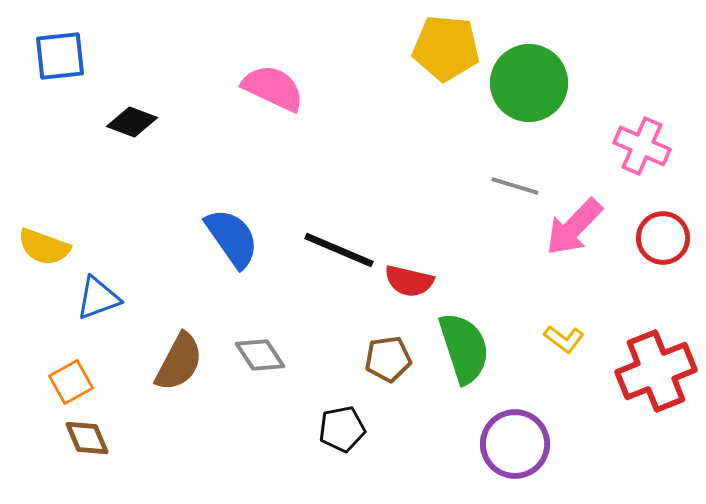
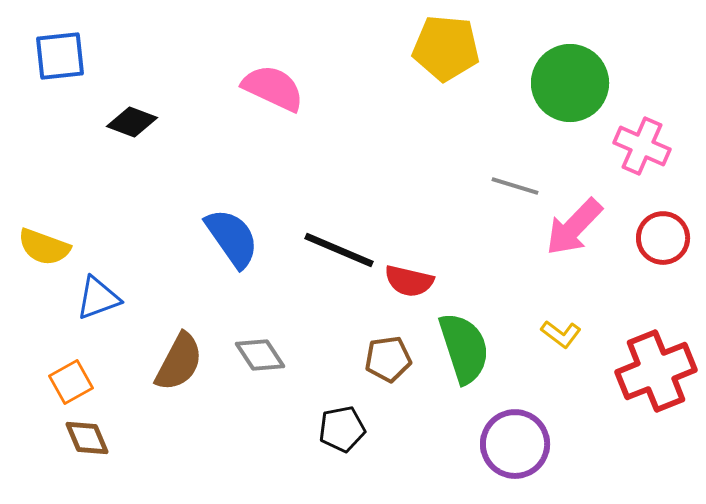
green circle: moved 41 px right
yellow L-shape: moved 3 px left, 5 px up
